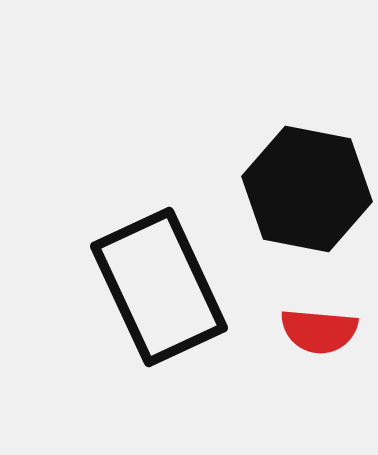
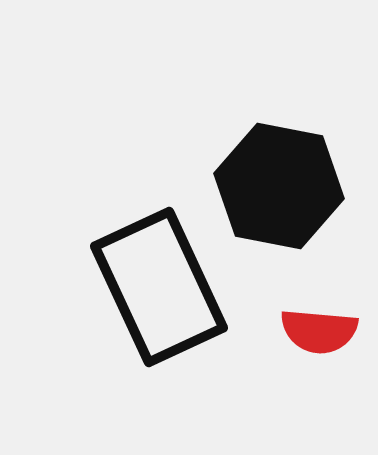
black hexagon: moved 28 px left, 3 px up
